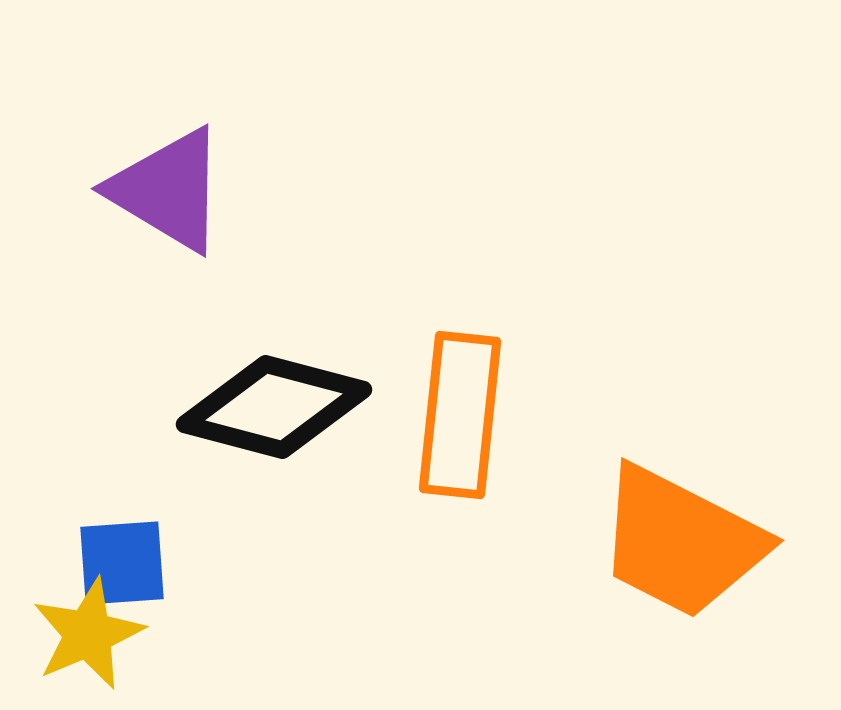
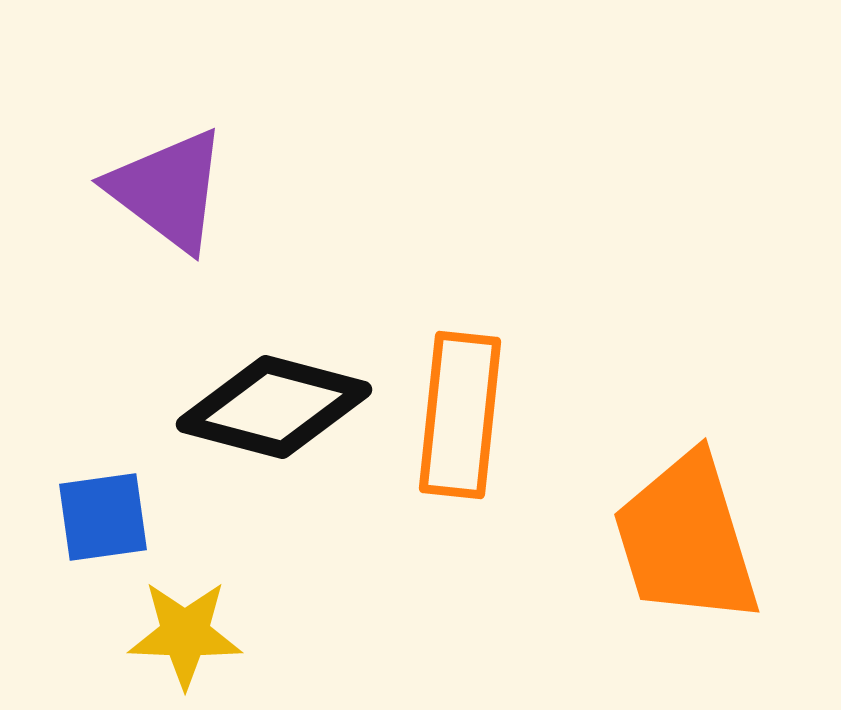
purple triangle: rotated 6 degrees clockwise
orange trapezoid: moved 5 px right, 3 px up; rotated 46 degrees clockwise
blue square: moved 19 px left, 46 px up; rotated 4 degrees counterclockwise
yellow star: moved 97 px right; rotated 25 degrees clockwise
